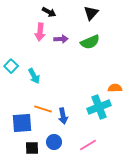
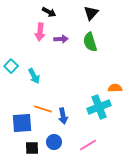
green semicircle: rotated 96 degrees clockwise
